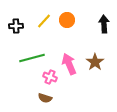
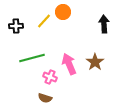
orange circle: moved 4 px left, 8 px up
